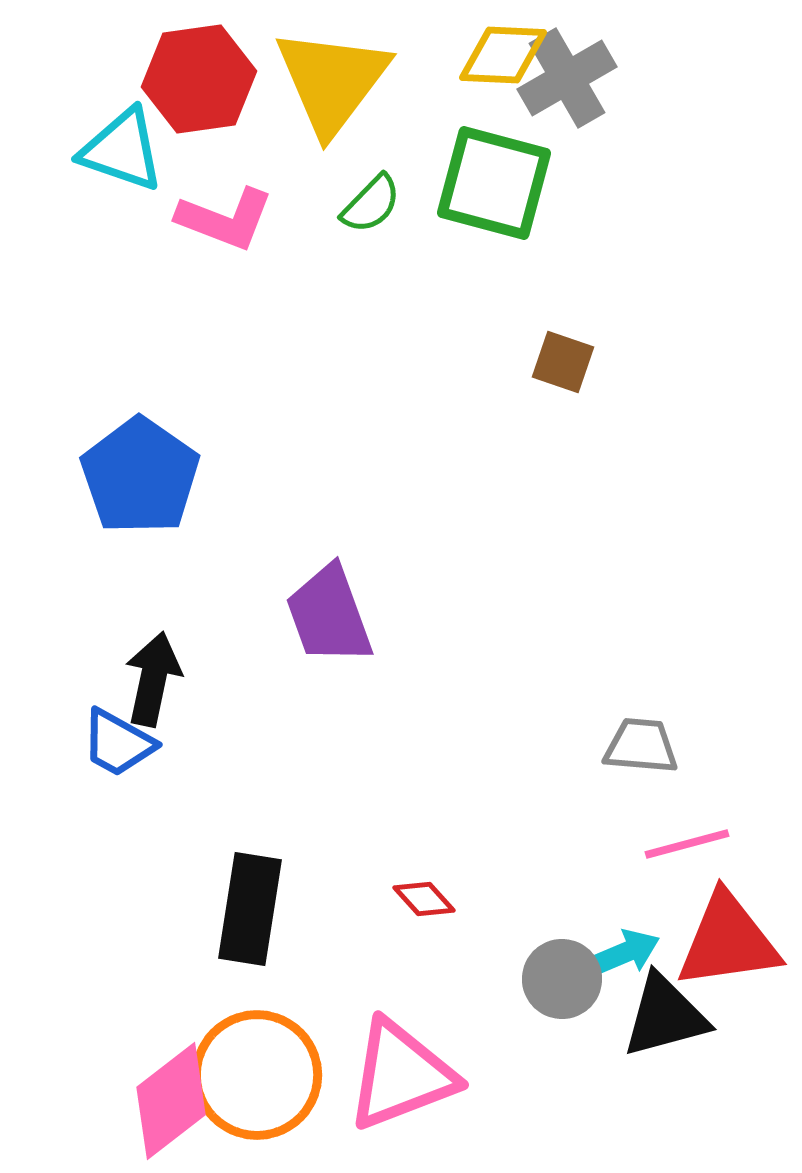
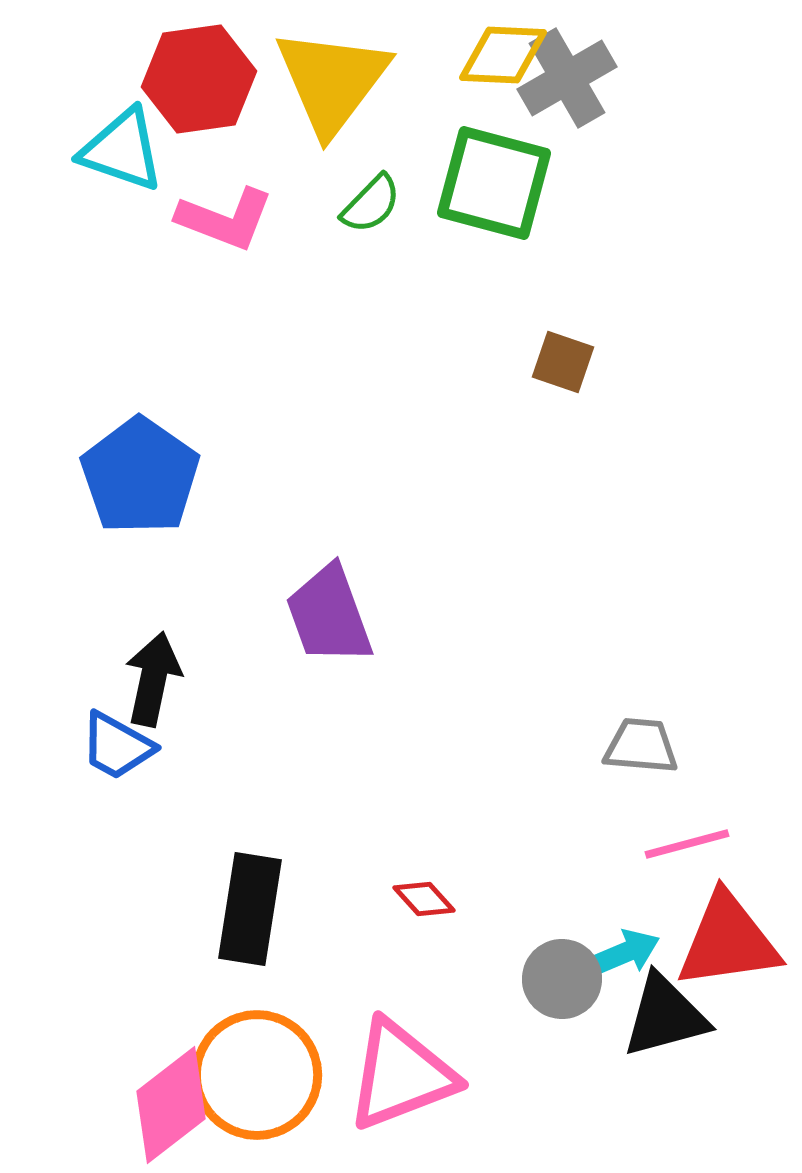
blue trapezoid: moved 1 px left, 3 px down
pink diamond: moved 4 px down
